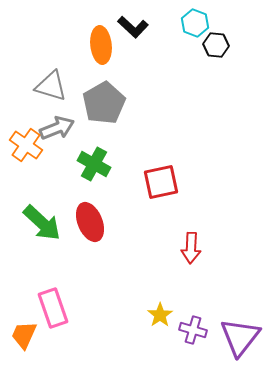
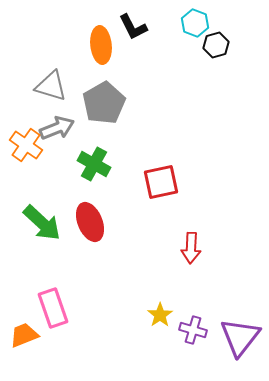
black L-shape: rotated 20 degrees clockwise
black hexagon: rotated 20 degrees counterclockwise
orange trapezoid: rotated 44 degrees clockwise
